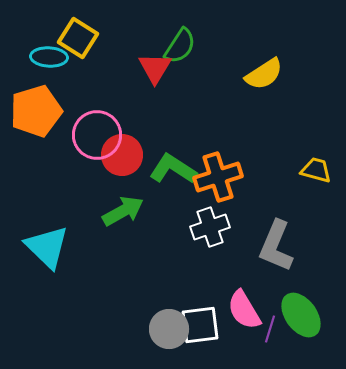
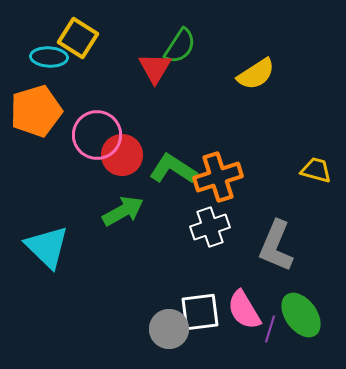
yellow semicircle: moved 8 px left
white square: moved 13 px up
